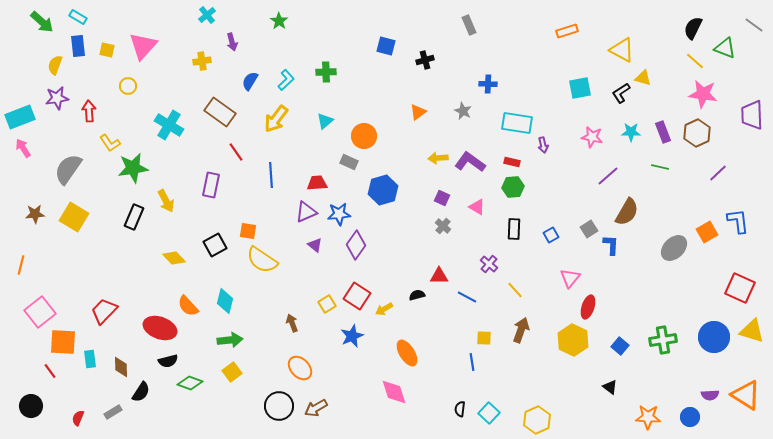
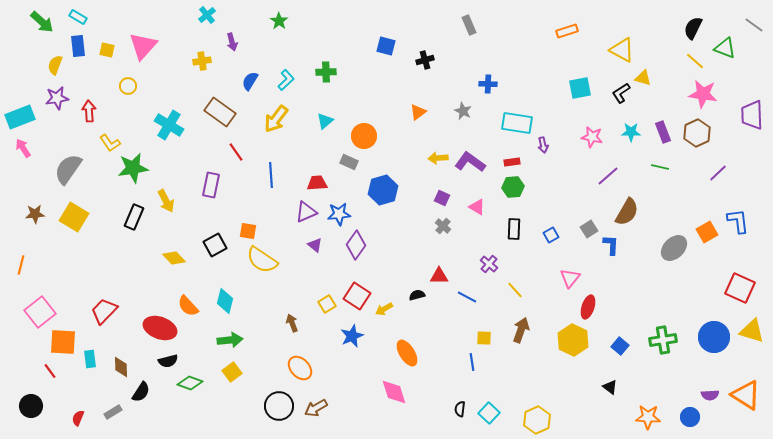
red rectangle at (512, 162): rotated 21 degrees counterclockwise
